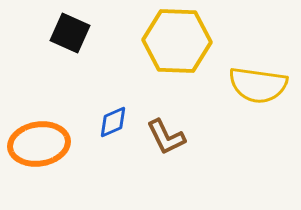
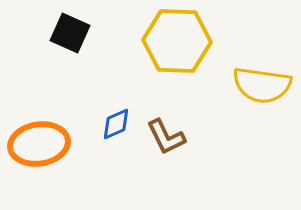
yellow semicircle: moved 4 px right
blue diamond: moved 3 px right, 2 px down
